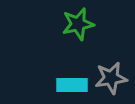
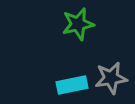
cyan rectangle: rotated 12 degrees counterclockwise
